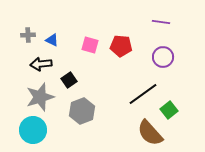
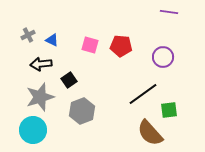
purple line: moved 8 px right, 10 px up
gray cross: rotated 24 degrees counterclockwise
green square: rotated 30 degrees clockwise
